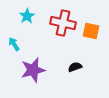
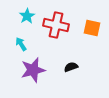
red cross: moved 7 px left, 2 px down
orange square: moved 1 px right, 3 px up
cyan arrow: moved 7 px right
black semicircle: moved 4 px left
